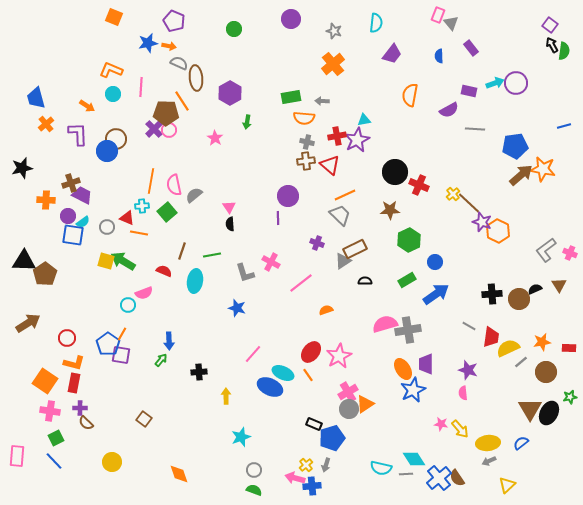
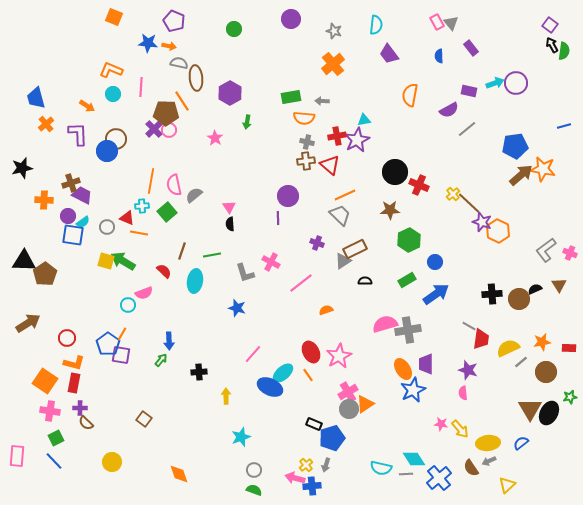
pink rectangle at (438, 15): moved 1 px left, 7 px down; rotated 49 degrees counterclockwise
cyan semicircle at (376, 23): moved 2 px down
blue star at (148, 43): rotated 18 degrees clockwise
purple trapezoid at (392, 54): moved 3 px left; rotated 105 degrees clockwise
gray semicircle at (179, 63): rotated 12 degrees counterclockwise
gray line at (475, 129): moved 8 px left; rotated 42 degrees counterclockwise
orange cross at (46, 200): moved 2 px left
red semicircle at (164, 271): rotated 21 degrees clockwise
red trapezoid at (491, 337): moved 10 px left, 2 px down
red ellipse at (311, 352): rotated 65 degrees counterclockwise
cyan ellipse at (283, 373): rotated 65 degrees counterclockwise
brown semicircle at (457, 478): moved 14 px right, 10 px up
